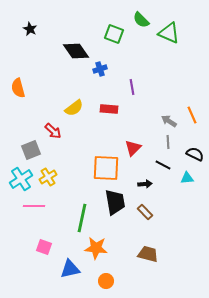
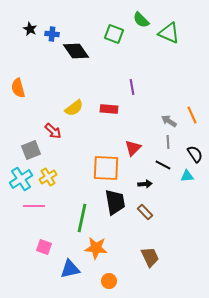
blue cross: moved 48 px left, 35 px up; rotated 24 degrees clockwise
black semicircle: rotated 30 degrees clockwise
cyan triangle: moved 2 px up
brown trapezoid: moved 2 px right, 3 px down; rotated 50 degrees clockwise
orange circle: moved 3 px right
